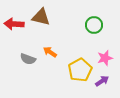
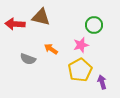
red arrow: moved 1 px right
orange arrow: moved 1 px right, 3 px up
pink star: moved 24 px left, 13 px up
purple arrow: moved 1 px down; rotated 72 degrees counterclockwise
